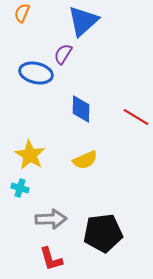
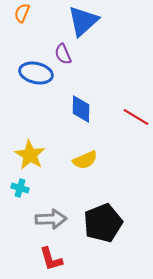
purple semicircle: rotated 55 degrees counterclockwise
black pentagon: moved 10 px up; rotated 15 degrees counterclockwise
